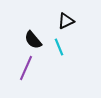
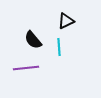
cyan line: rotated 18 degrees clockwise
purple line: rotated 60 degrees clockwise
